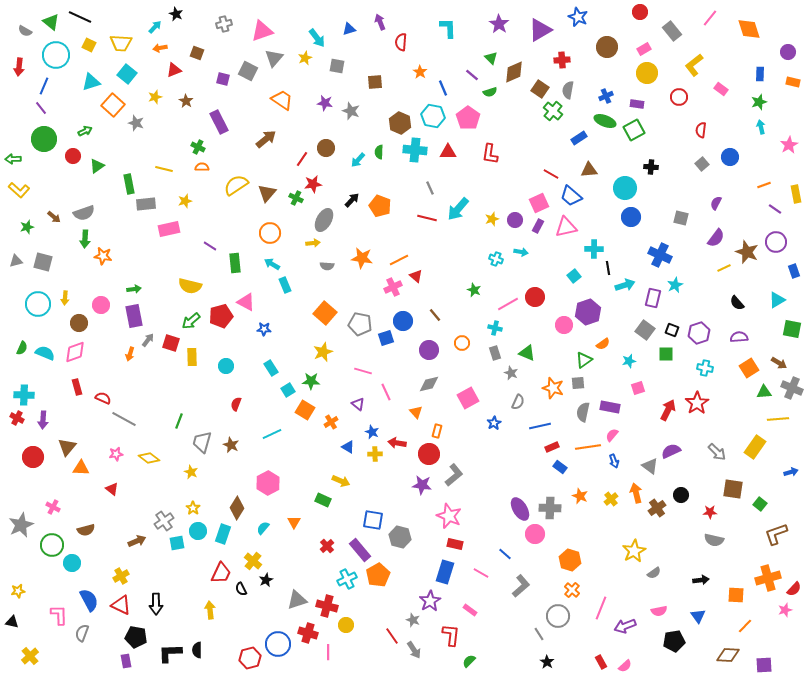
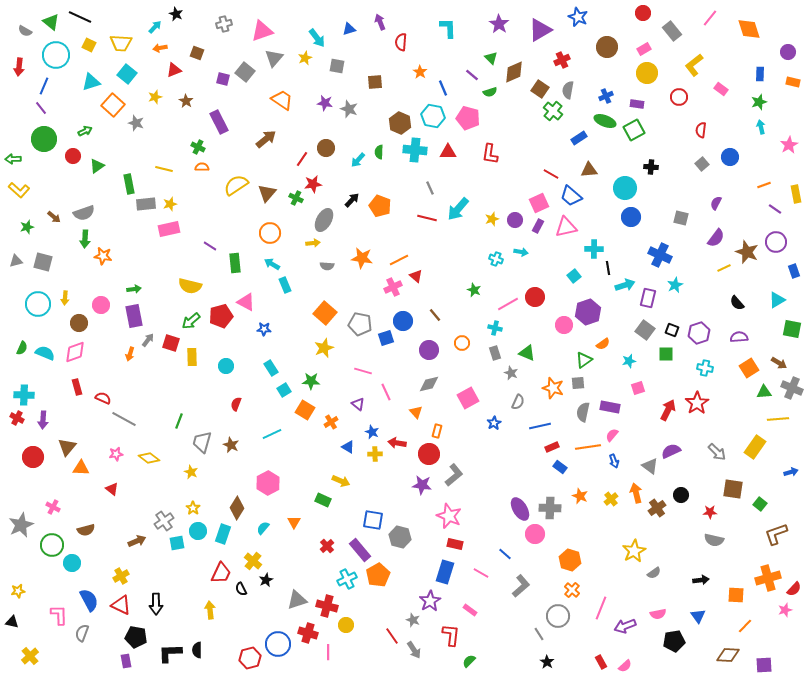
red circle at (640, 12): moved 3 px right, 1 px down
red cross at (562, 60): rotated 21 degrees counterclockwise
gray square at (248, 71): moved 3 px left, 1 px down; rotated 12 degrees clockwise
gray star at (351, 111): moved 2 px left, 2 px up
pink pentagon at (468, 118): rotated 20 degrees counterclockwise
yellow star at (185, 201): moved 15 px left, 3 px down
purple rectangle at (653, 298): moved 5 px left
yellow star at (323, 352): moved 1 px right, 4 px up
cyan square at (288, 390): moved 4 px left
pink semicircle at (659, 611): moved 1 px left, 3 px down
